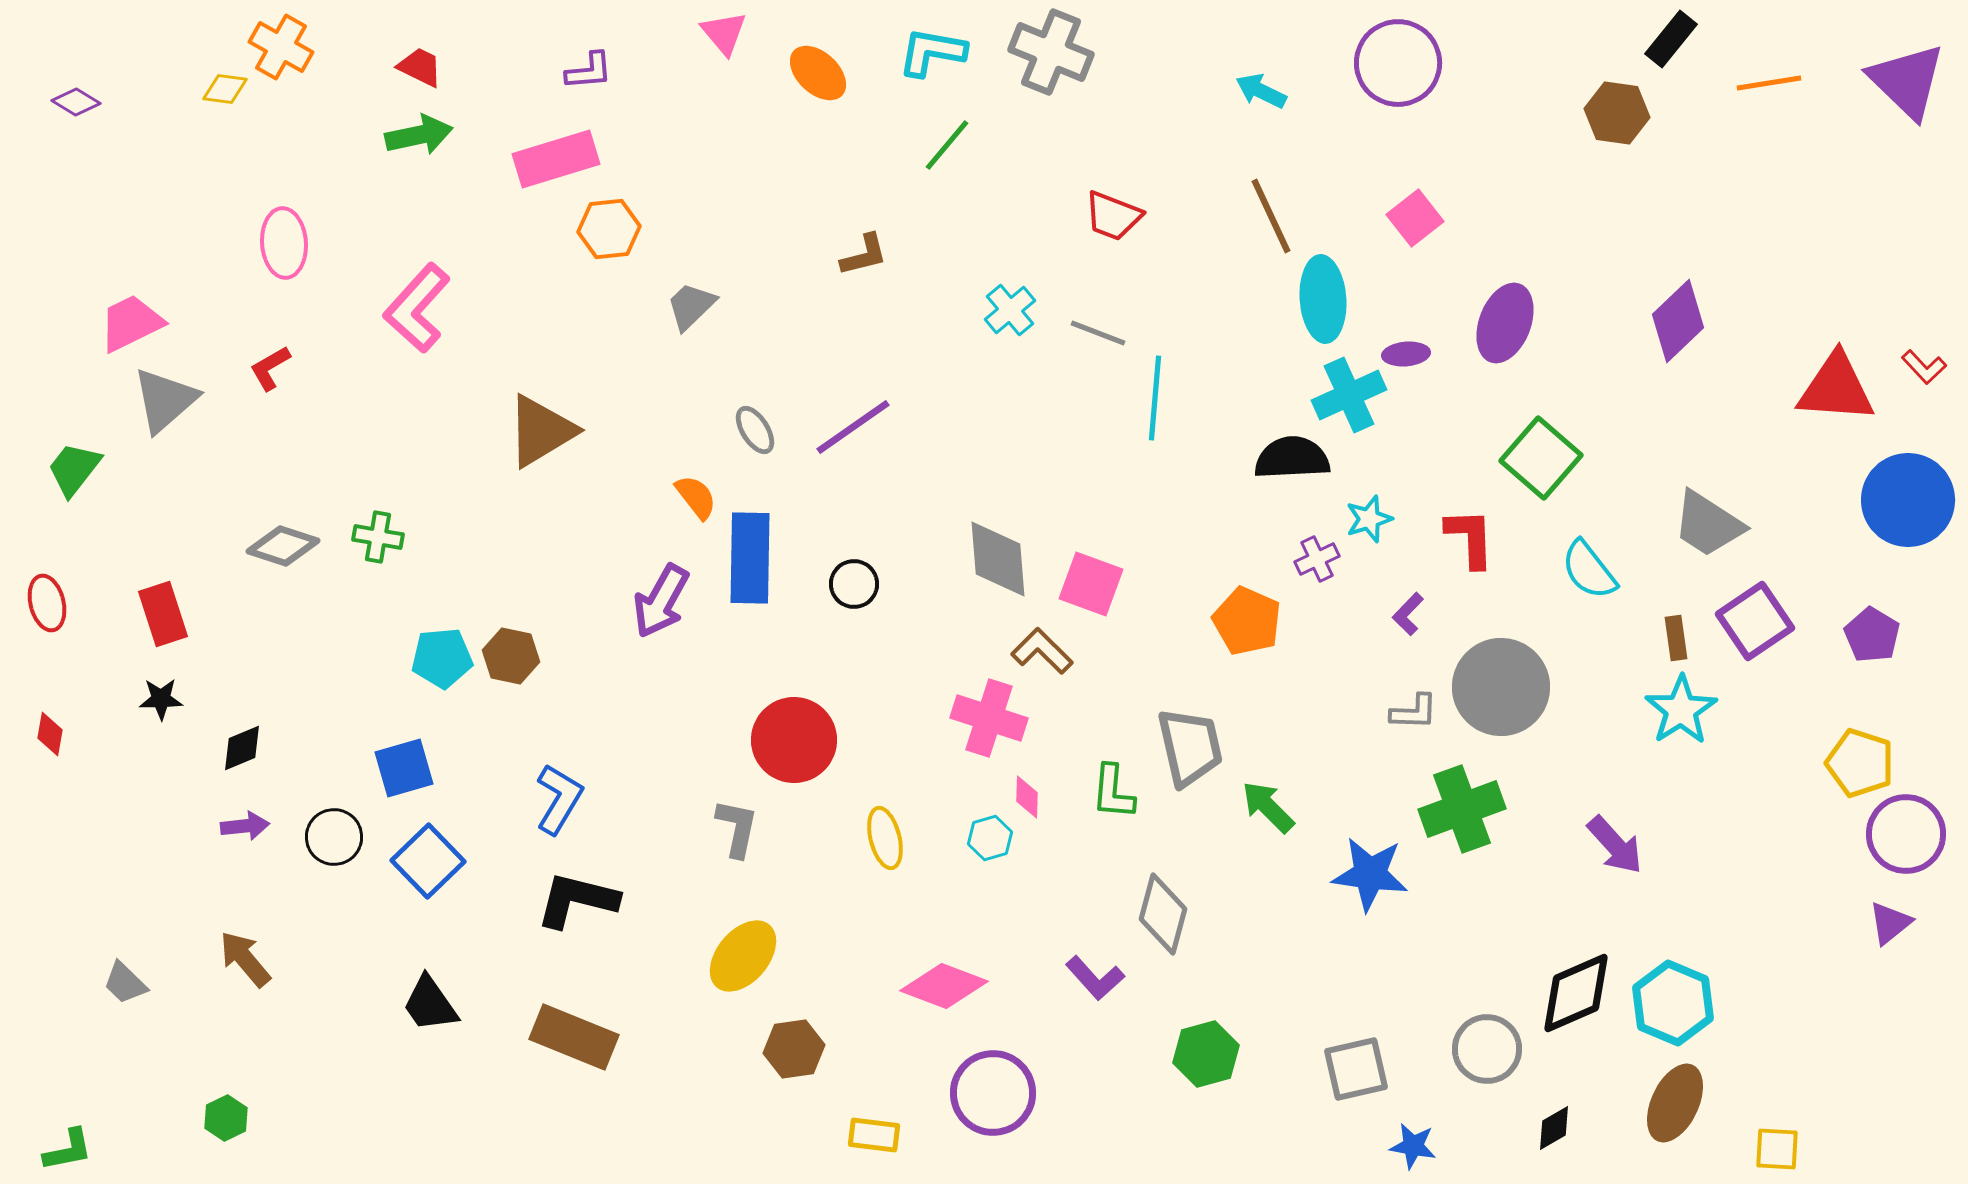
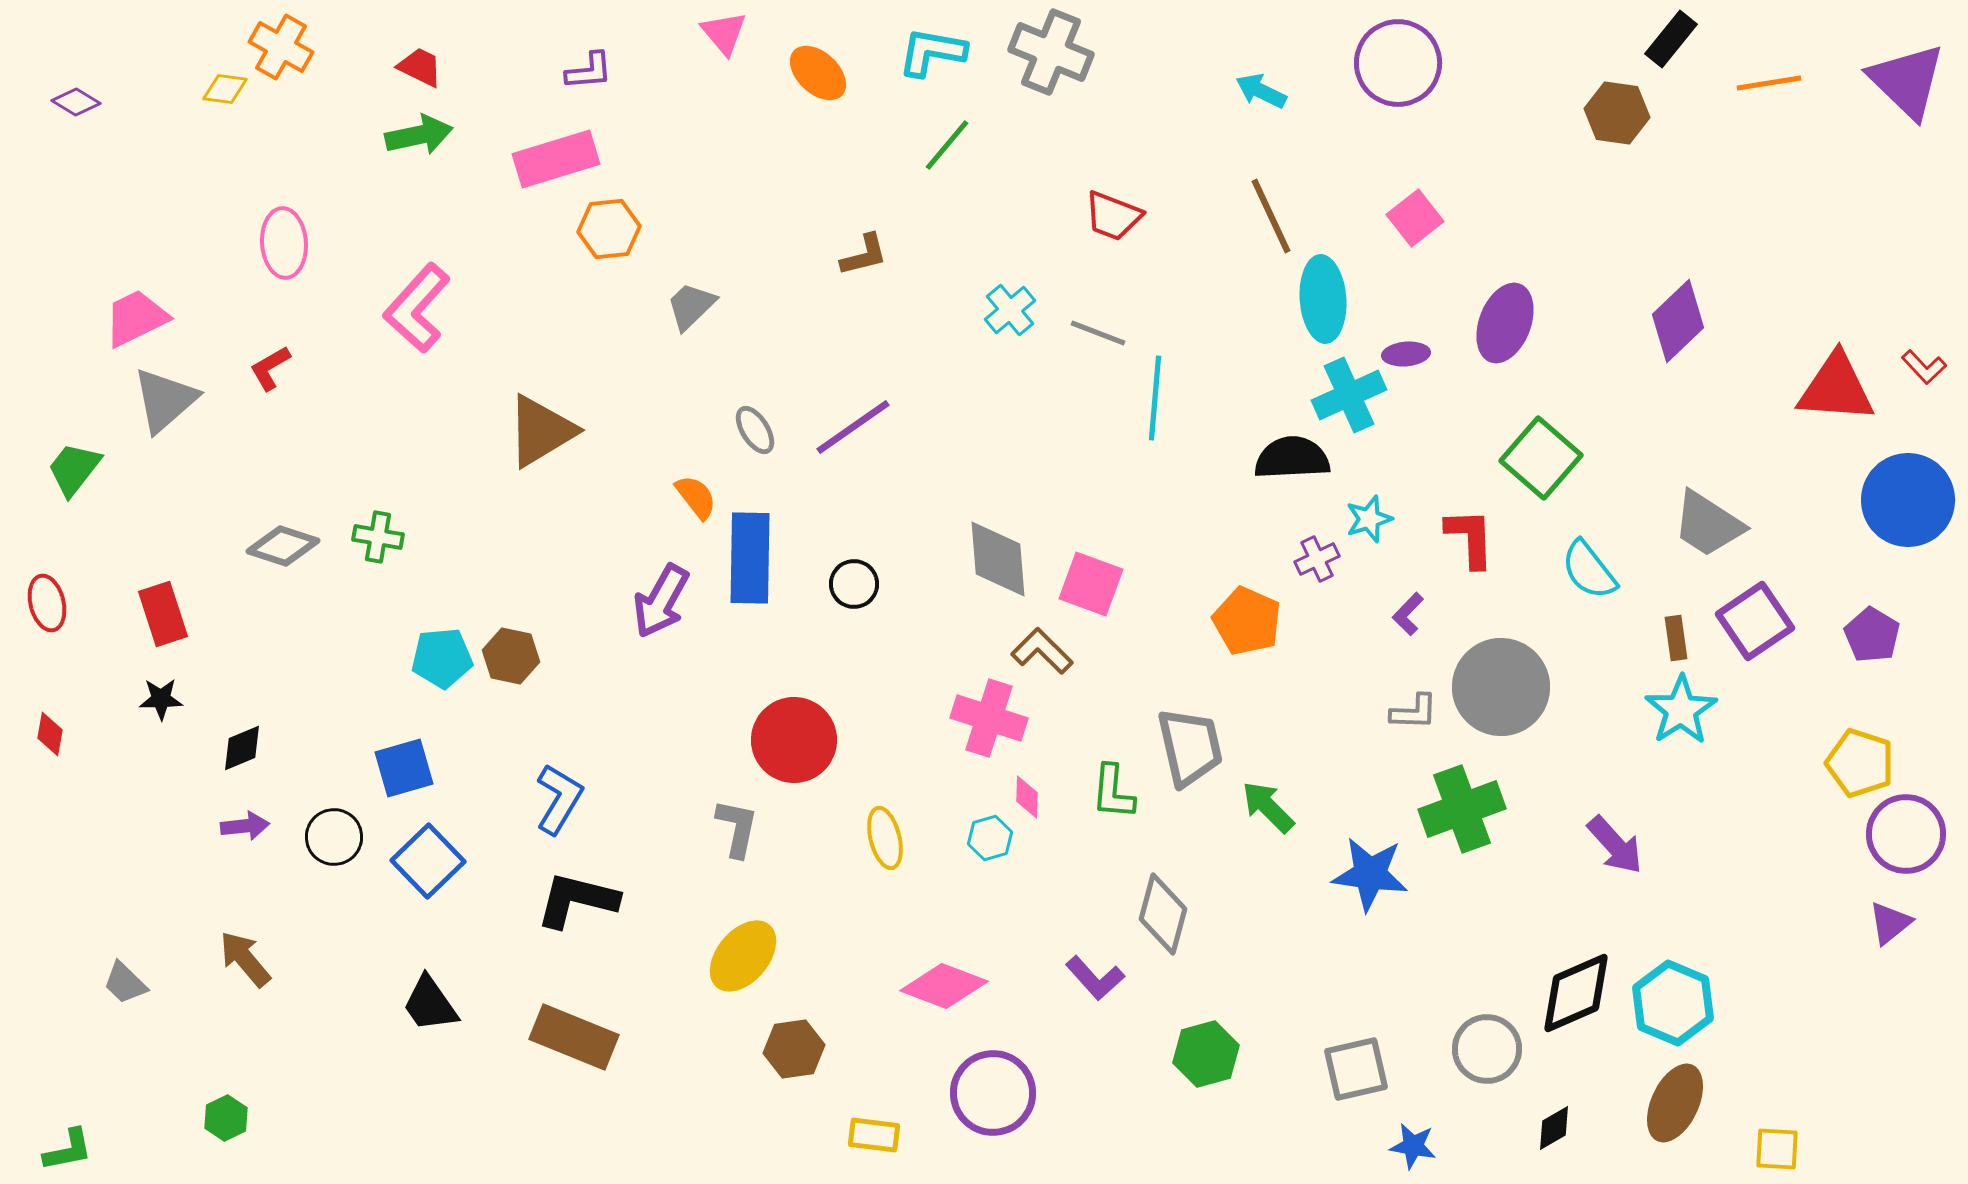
pink trapezoid at (131, 323): moved 5 px right, 5 px up
